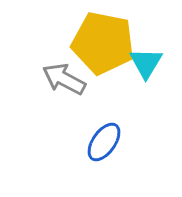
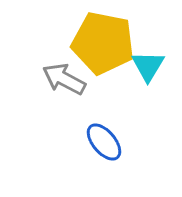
cyan triangle: moved 2 px right, 3 px down
blue ellipse: rotated 75 degrees counterclockwise
